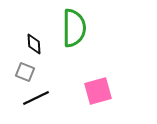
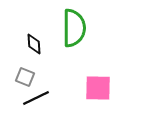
gray square: moved 5 px down
pink square: moved 3 px up; rotated 16 degrees clockwise
